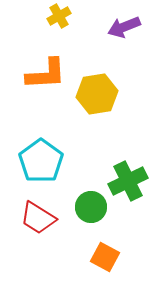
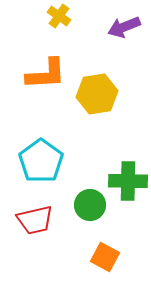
yellow cross: rotated 25 degrees counterclockwise
green cross: rotated 27 degrees clockwise
green circle: moved 1 px left, 2 px up
red trapezoid: moved 3 px left, 2 px down; rotated 45 degrees counterclockwise
